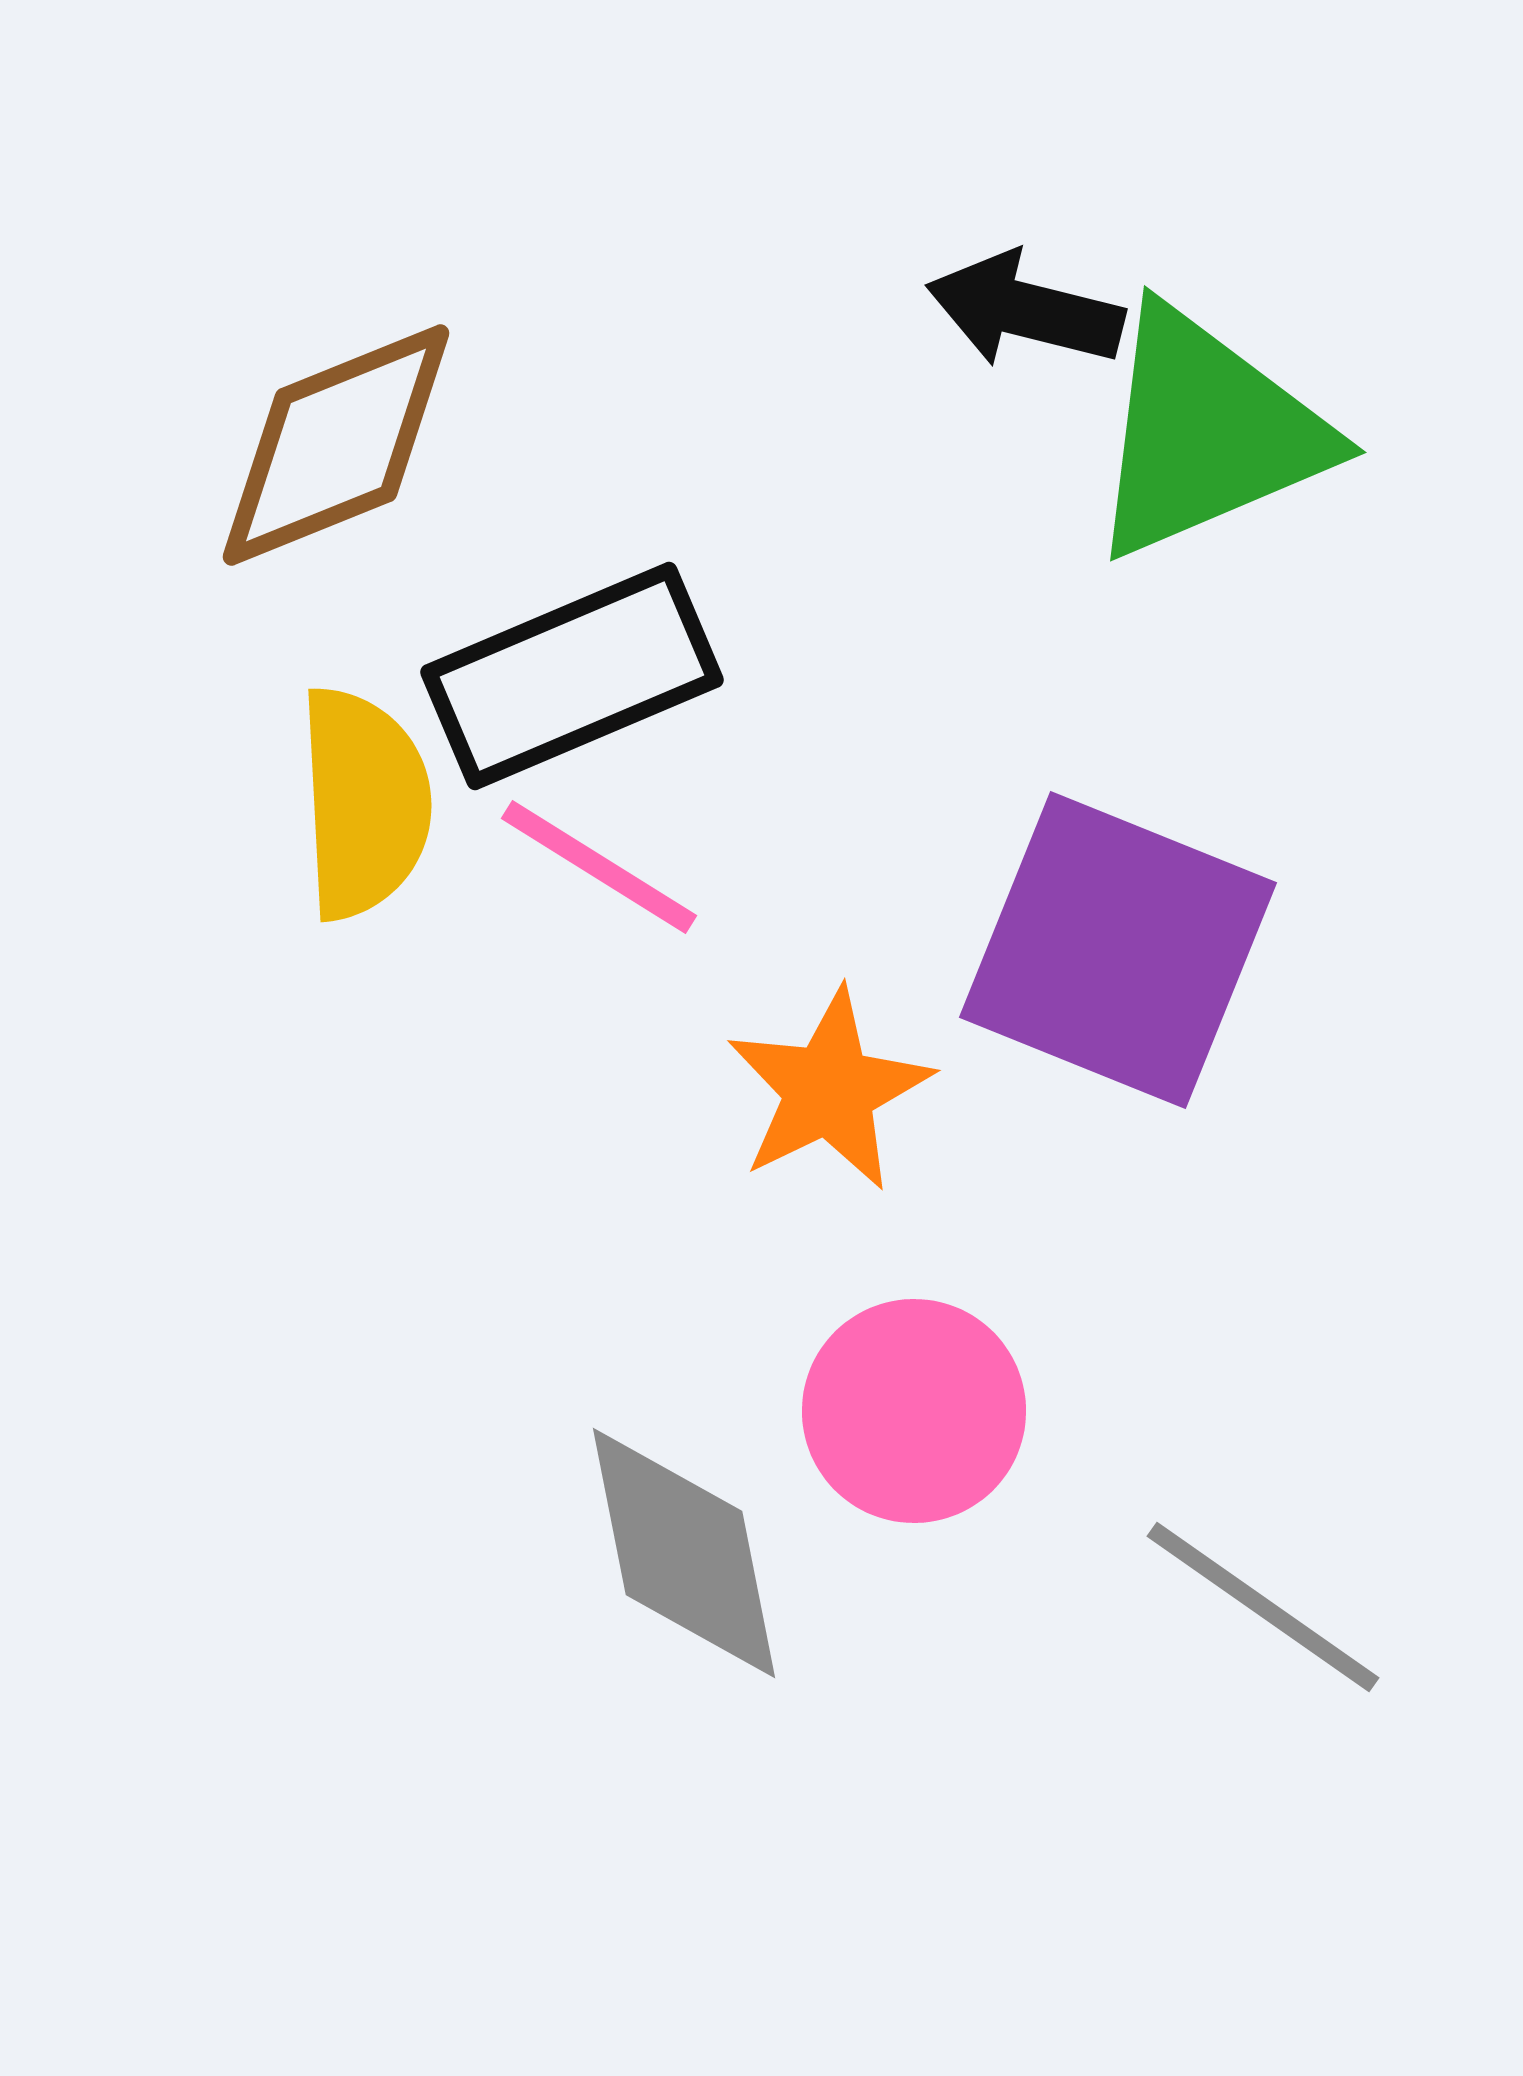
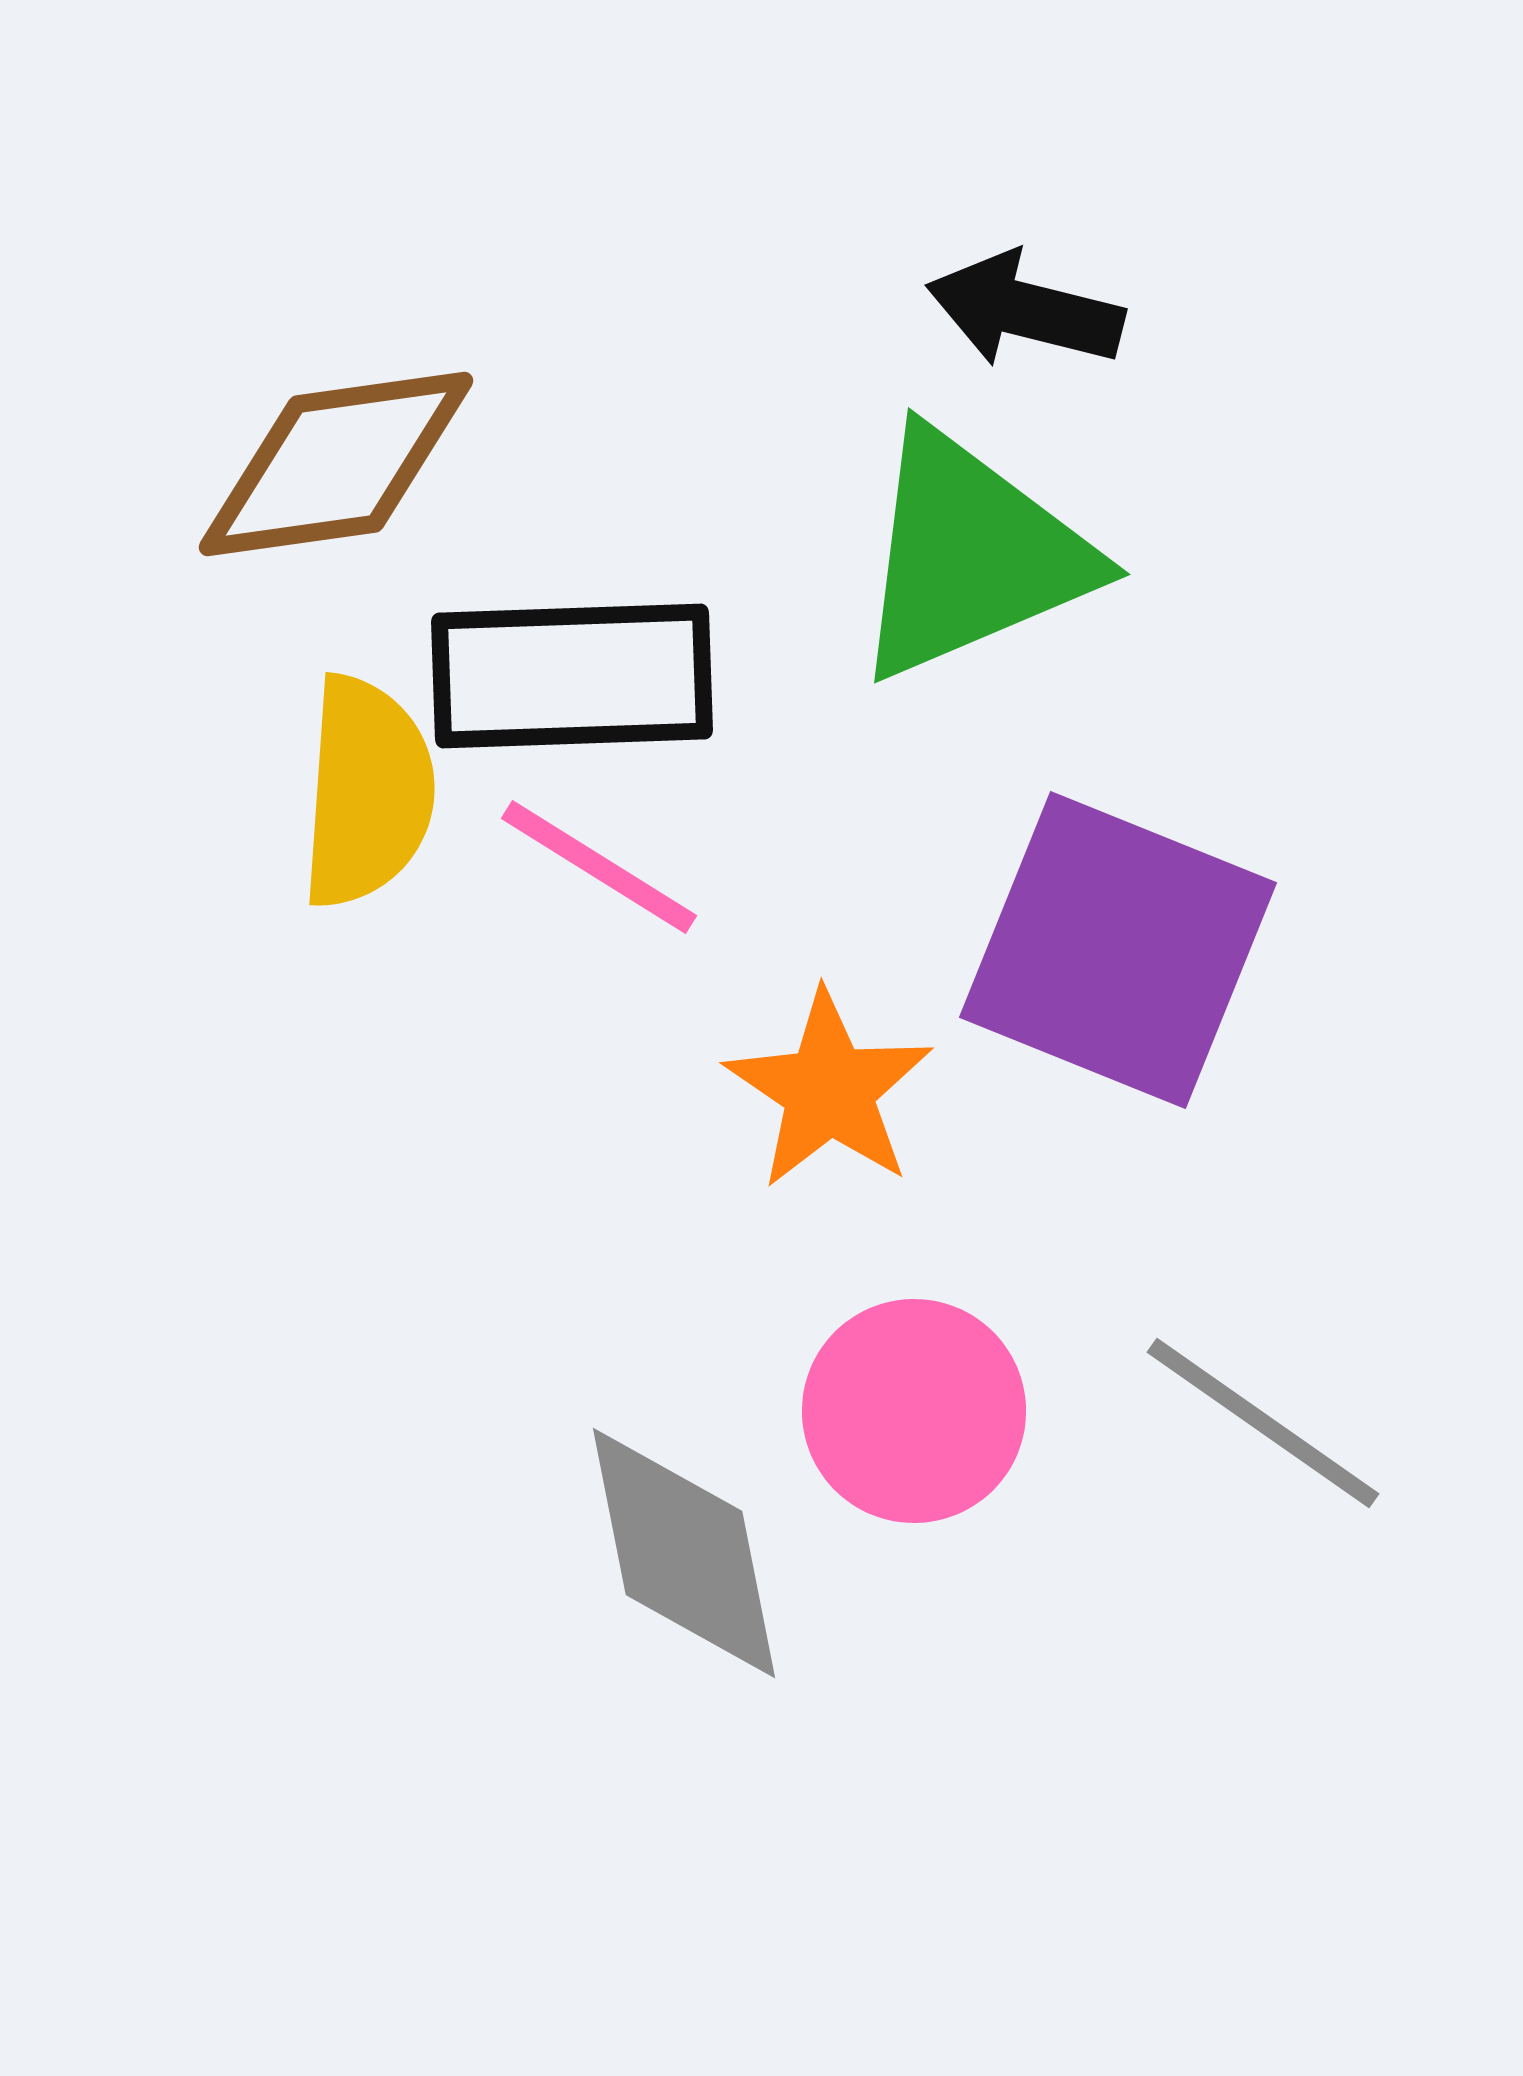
green triangle: moved 236 px left, 122 px down
brown diamond: moved 19 px down; rotated 14 degrees clockwise
black rectangle: rotated 21 degrees clockwise
yellow semicircle: moved 3 px right, 11 px up; rotated 7 degrees clockwise
orange star: rotated 12 degrees counterclockwise
gray line: moved 184 px up
